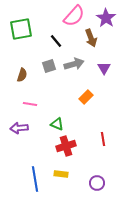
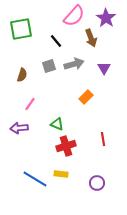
pink line: rotated 64 degrees counterclockwise
blue line: rotated 50 degrees counterclockwise
